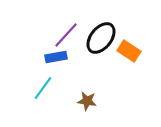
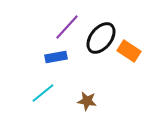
purple line: moved 1 px right, 8 px up
cyan line: moved 5 px down; rotated 15 degrees clockwise
